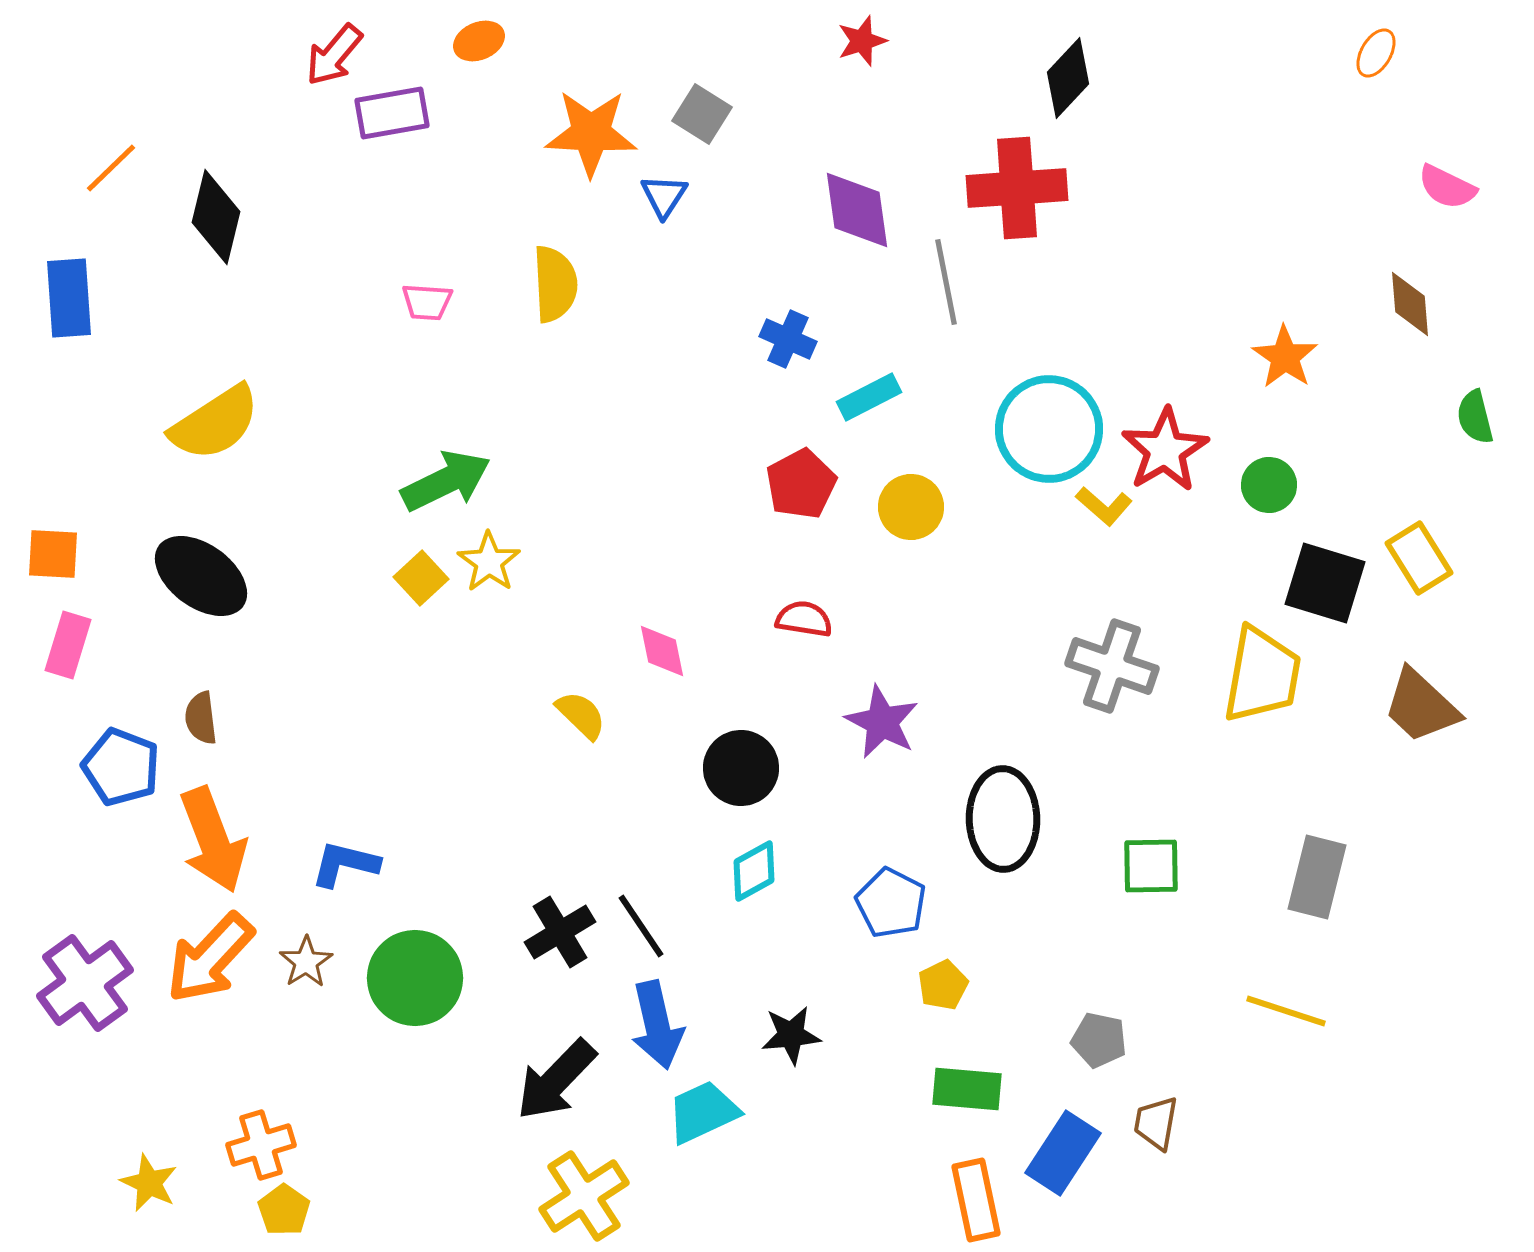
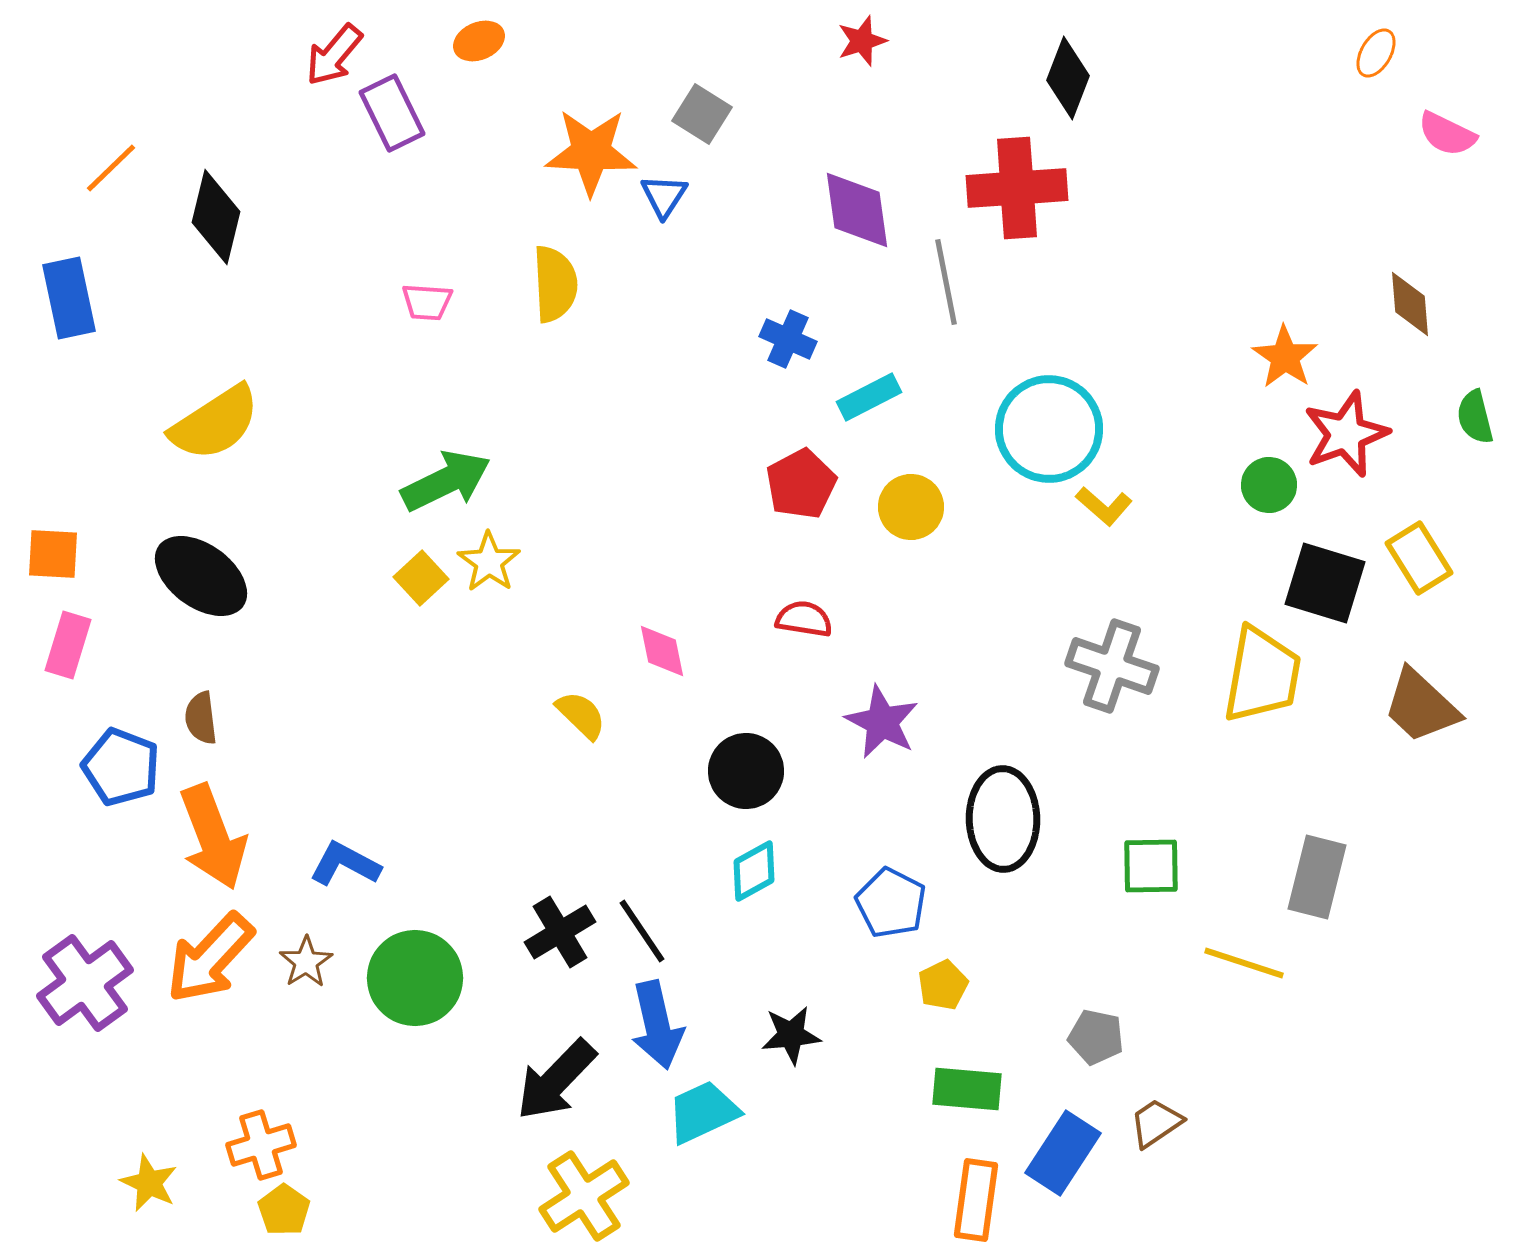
black diamond at (1068, 78): rotated 22 degrees counterclockwise
purple rectangle at (392, 113): rotated 74 degrees clockwise
orange star at (591, 133): moved 19 px down
pink semicircle at (1447, 187): moved 53 px up
blue rectangle at (69, 298): rotated 8 degrees counterclockwise
red star at (1165, 450): moved 181 px right, 16 px up; rotated 10 degrees clockwise
black circle at (741, 768): moved 5 px right, 3 px down
orange arrow at (213, 840): moved 3 px up
blue L-shape at (345, 864): rotated 14 degrees clockwise
black line at (641, 926): moved 1 px right, 5 px down
yellow line at (1286, 1011): moved 42 px left, 48 px up
gray pentagon at (1099, 1040): moved 3 px left, 3 px up
brown trapezoid at (1156, 1123): rotated 46 degrees clockwise
orange rectangle at (976, 1200): rotated 20 degrees clockwise
